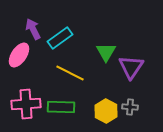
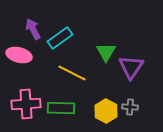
pink ellipse: rotated 70 degrees clockwise
yellow line: moved 2 px right
green rectangle: moved 1 px down
